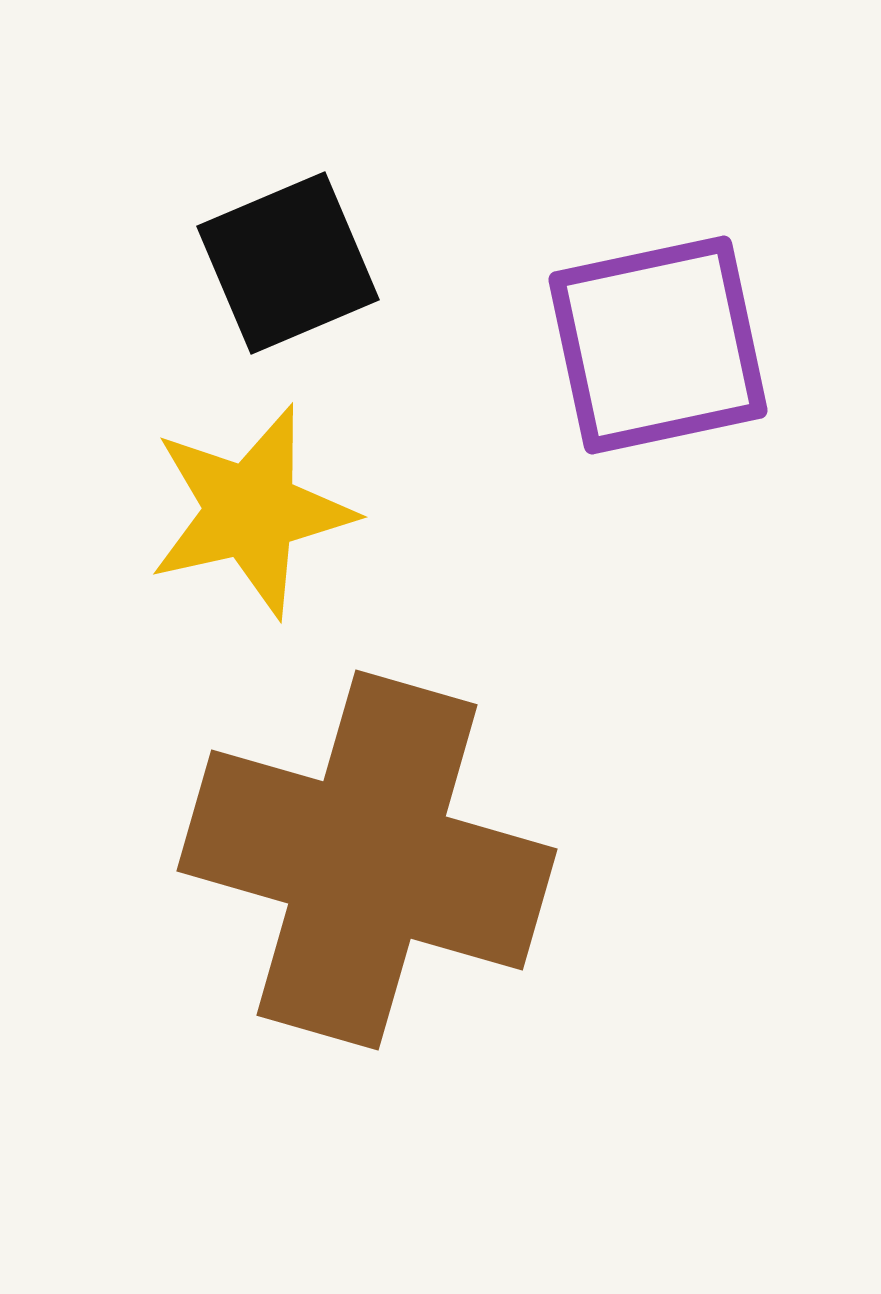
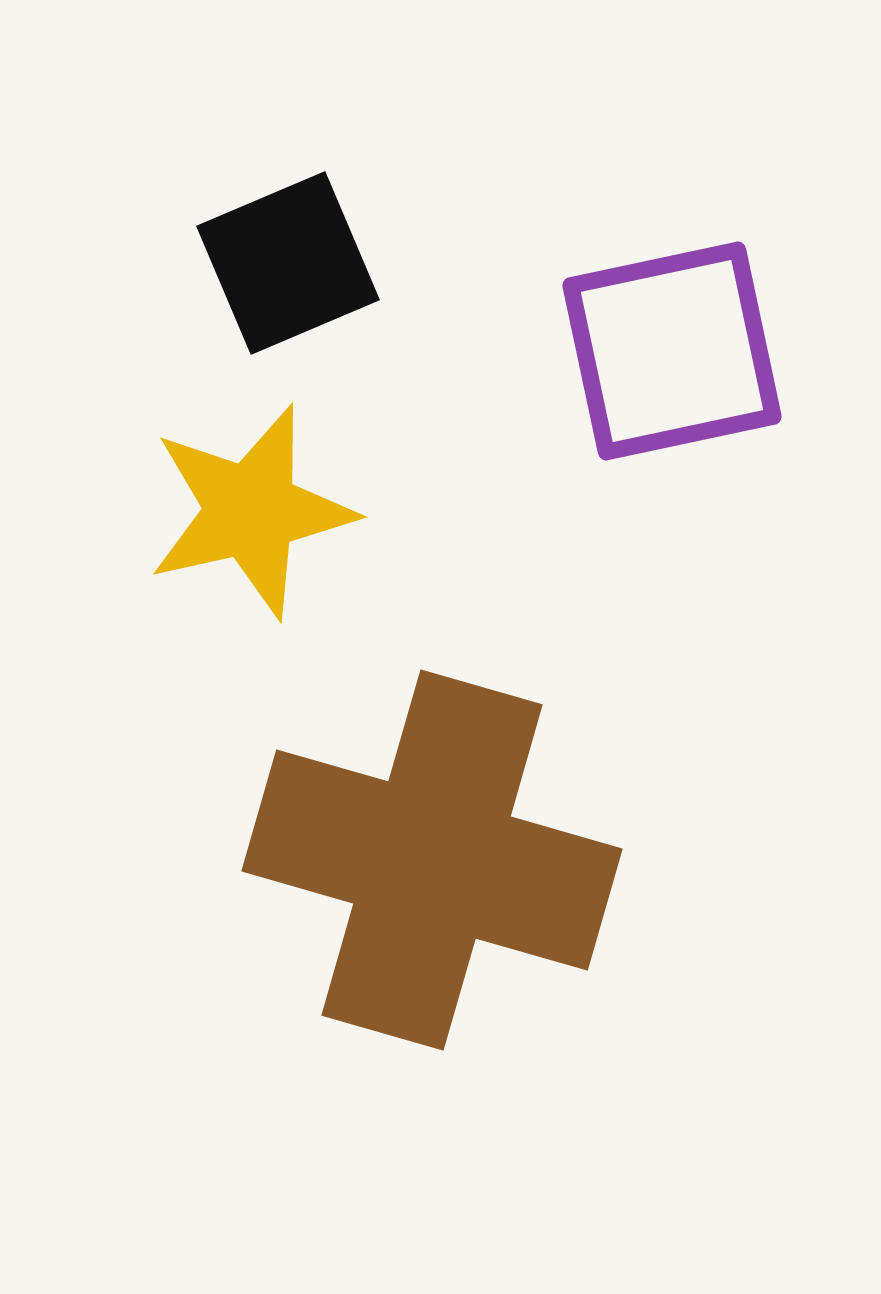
purple square: moved 14 px right, 6 px down
brown cross: moved 65 px right
